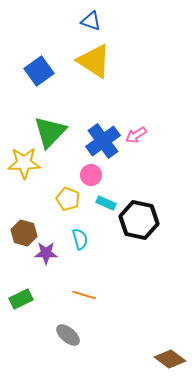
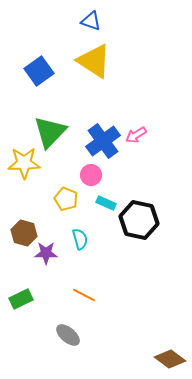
yellow pentagon: moved 2 px left
orange line: rotated 10 degrees clockwise
